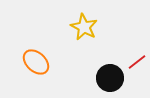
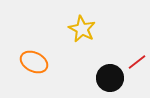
yellow star: moved 2 px left, 2 px down
orange ellipse: moved 2 px left; rotated 16 degrees counterclockwise
